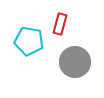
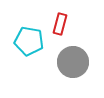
gray circle: moved 2 px left
